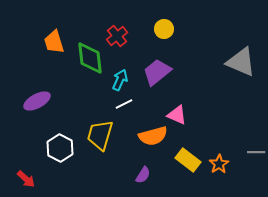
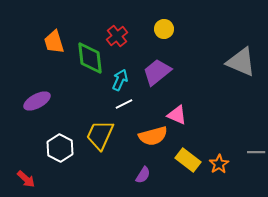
yellow trapezoid: rotated 8 degrees clockwise
